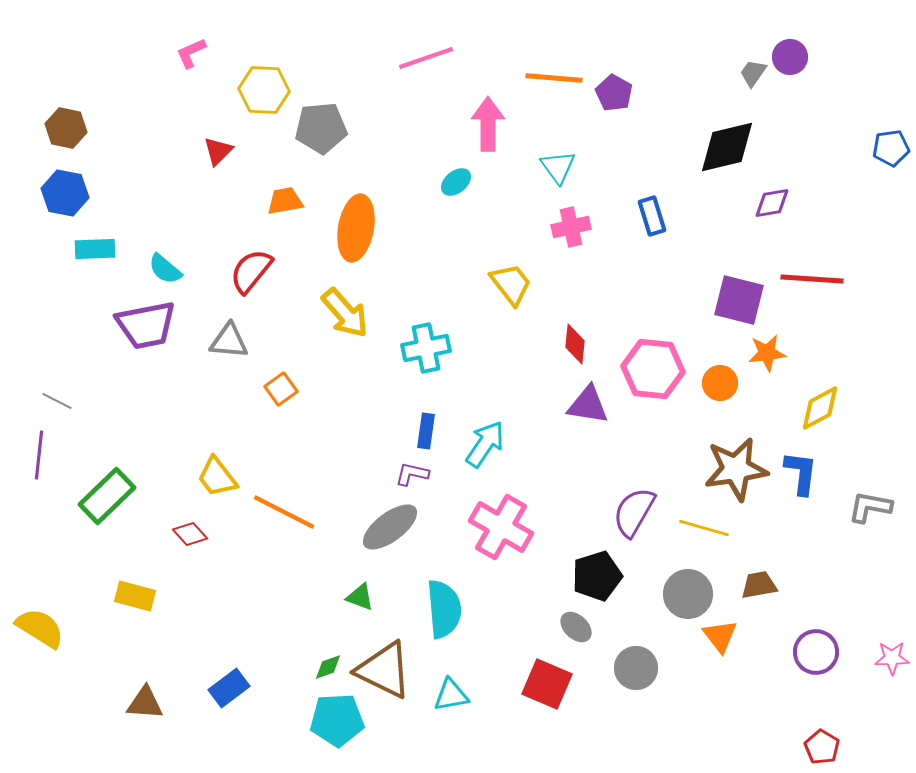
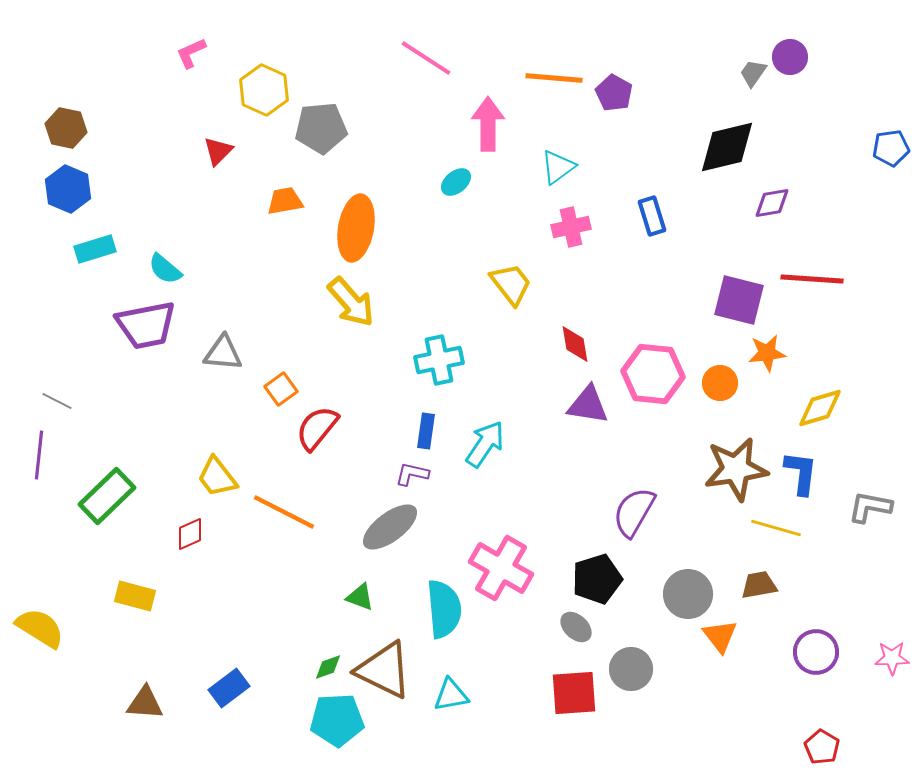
pink line at (426, 58): rotated 52 degrees clockwise
yellow hexagon at (264, 90): rotated 21 degrees clockwise
cyan triangle at (558, 167): rotated 30 degrees clockwise
blue hexagon at (65, 193): moved 3 px right, 4 px up; rotated 12 degrees clockwise
cyan rectangle at (95, 249): rotated 15 degrees counterclockwise
red semicircle at (251, 271): moved 66 px right, 157 px down
yellow arrow at (345, 313): moved 6 px right, 11 px up
gray triangle at (229, 341): moved 6 px left, 12 px down
red diamond at (575, 344): rotated 15 degrees counterclockwise
cyan cross at (426, 348): moved 13 px right, 12 px down
pink hexagon at (653, 369): moved 5 px down
yellow diamond at (820, 408): rotated 12 degrees clockwise
pink cross at (501, 527): moved 41 px down
yellow line at (704, 528): moved 72 px right
red diamond at (190, 534): rotated 72 degrees counterclockwise
black pentagon at (597, 576): moved 3 px down
gray circle at (636, 668): moved 5 px left, 1 px down
red square at (547, 684): moved 27 px right, 9 px down; rotated 27 degrees counterclockwise
